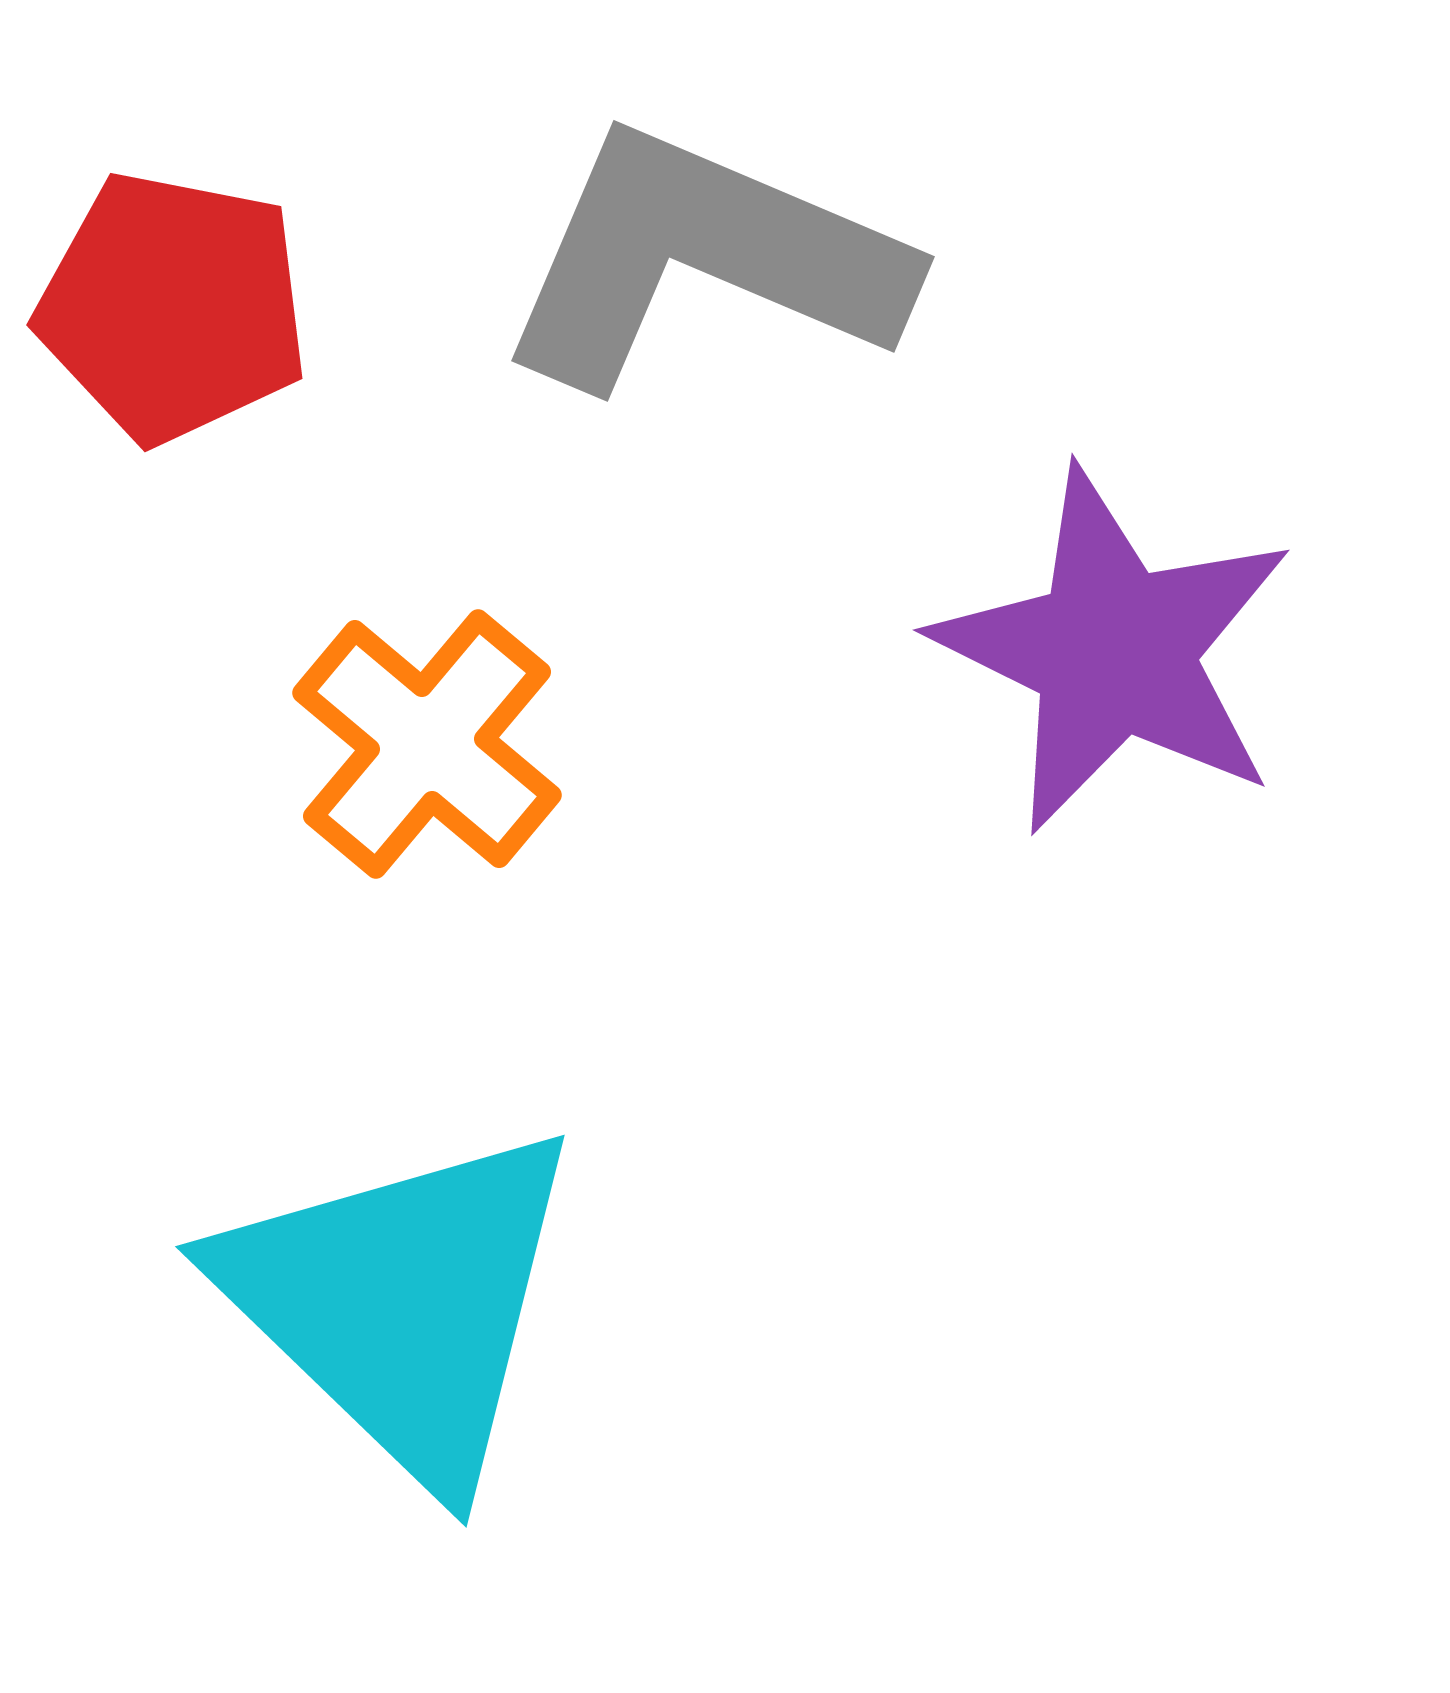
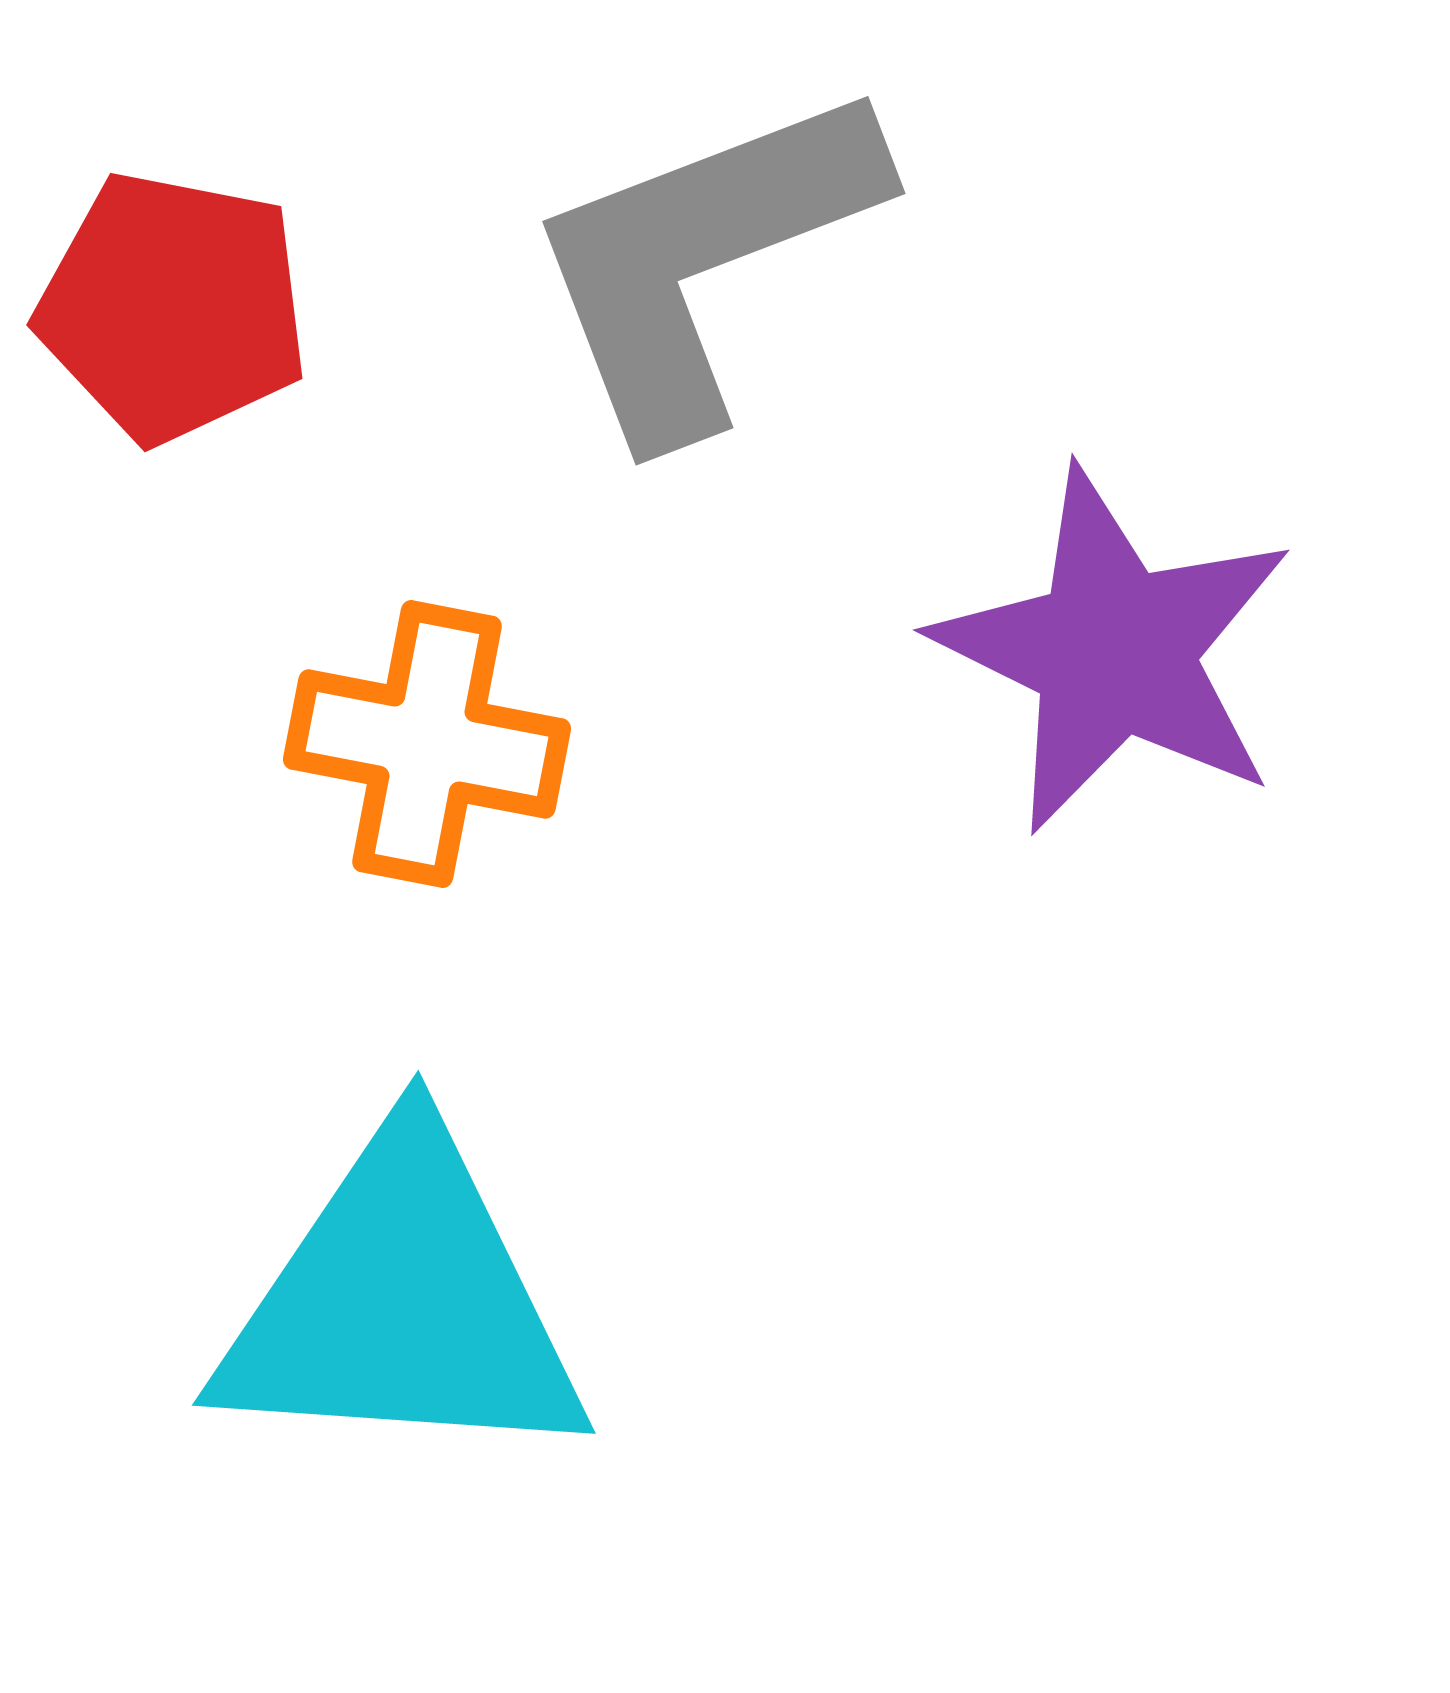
gray L-shape: rotated 44 degrees counterclockwise
orange cross: rotated 29 degrees counterclockwise
cyan triangle: rotated 40 degrees counterclockwise
